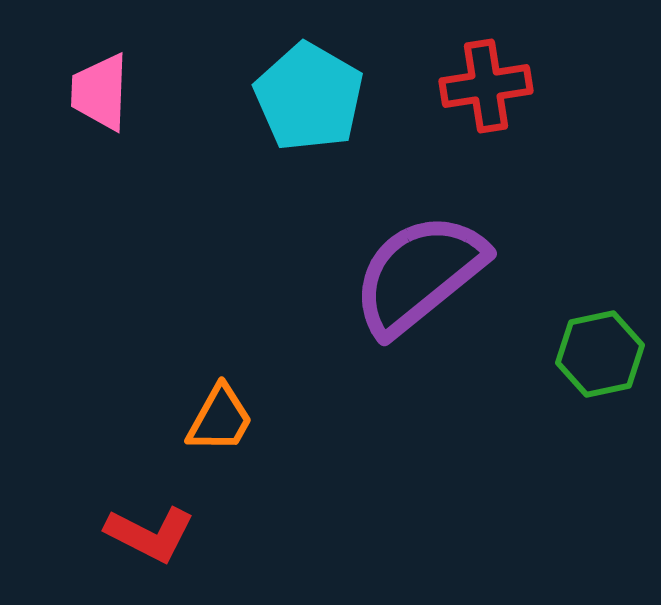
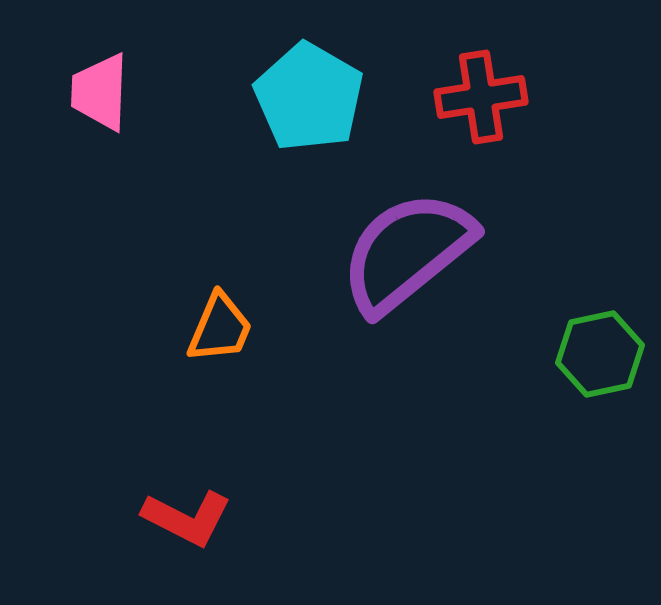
red cross: moved 5 px left, 11 px down
purple semicircle: moved 12 px left, 22 px up
orange trapezoid: moved 91 px up; rotated 6 degrees counterclockwise
red L-shape: moved 37 px right, 16 px up
